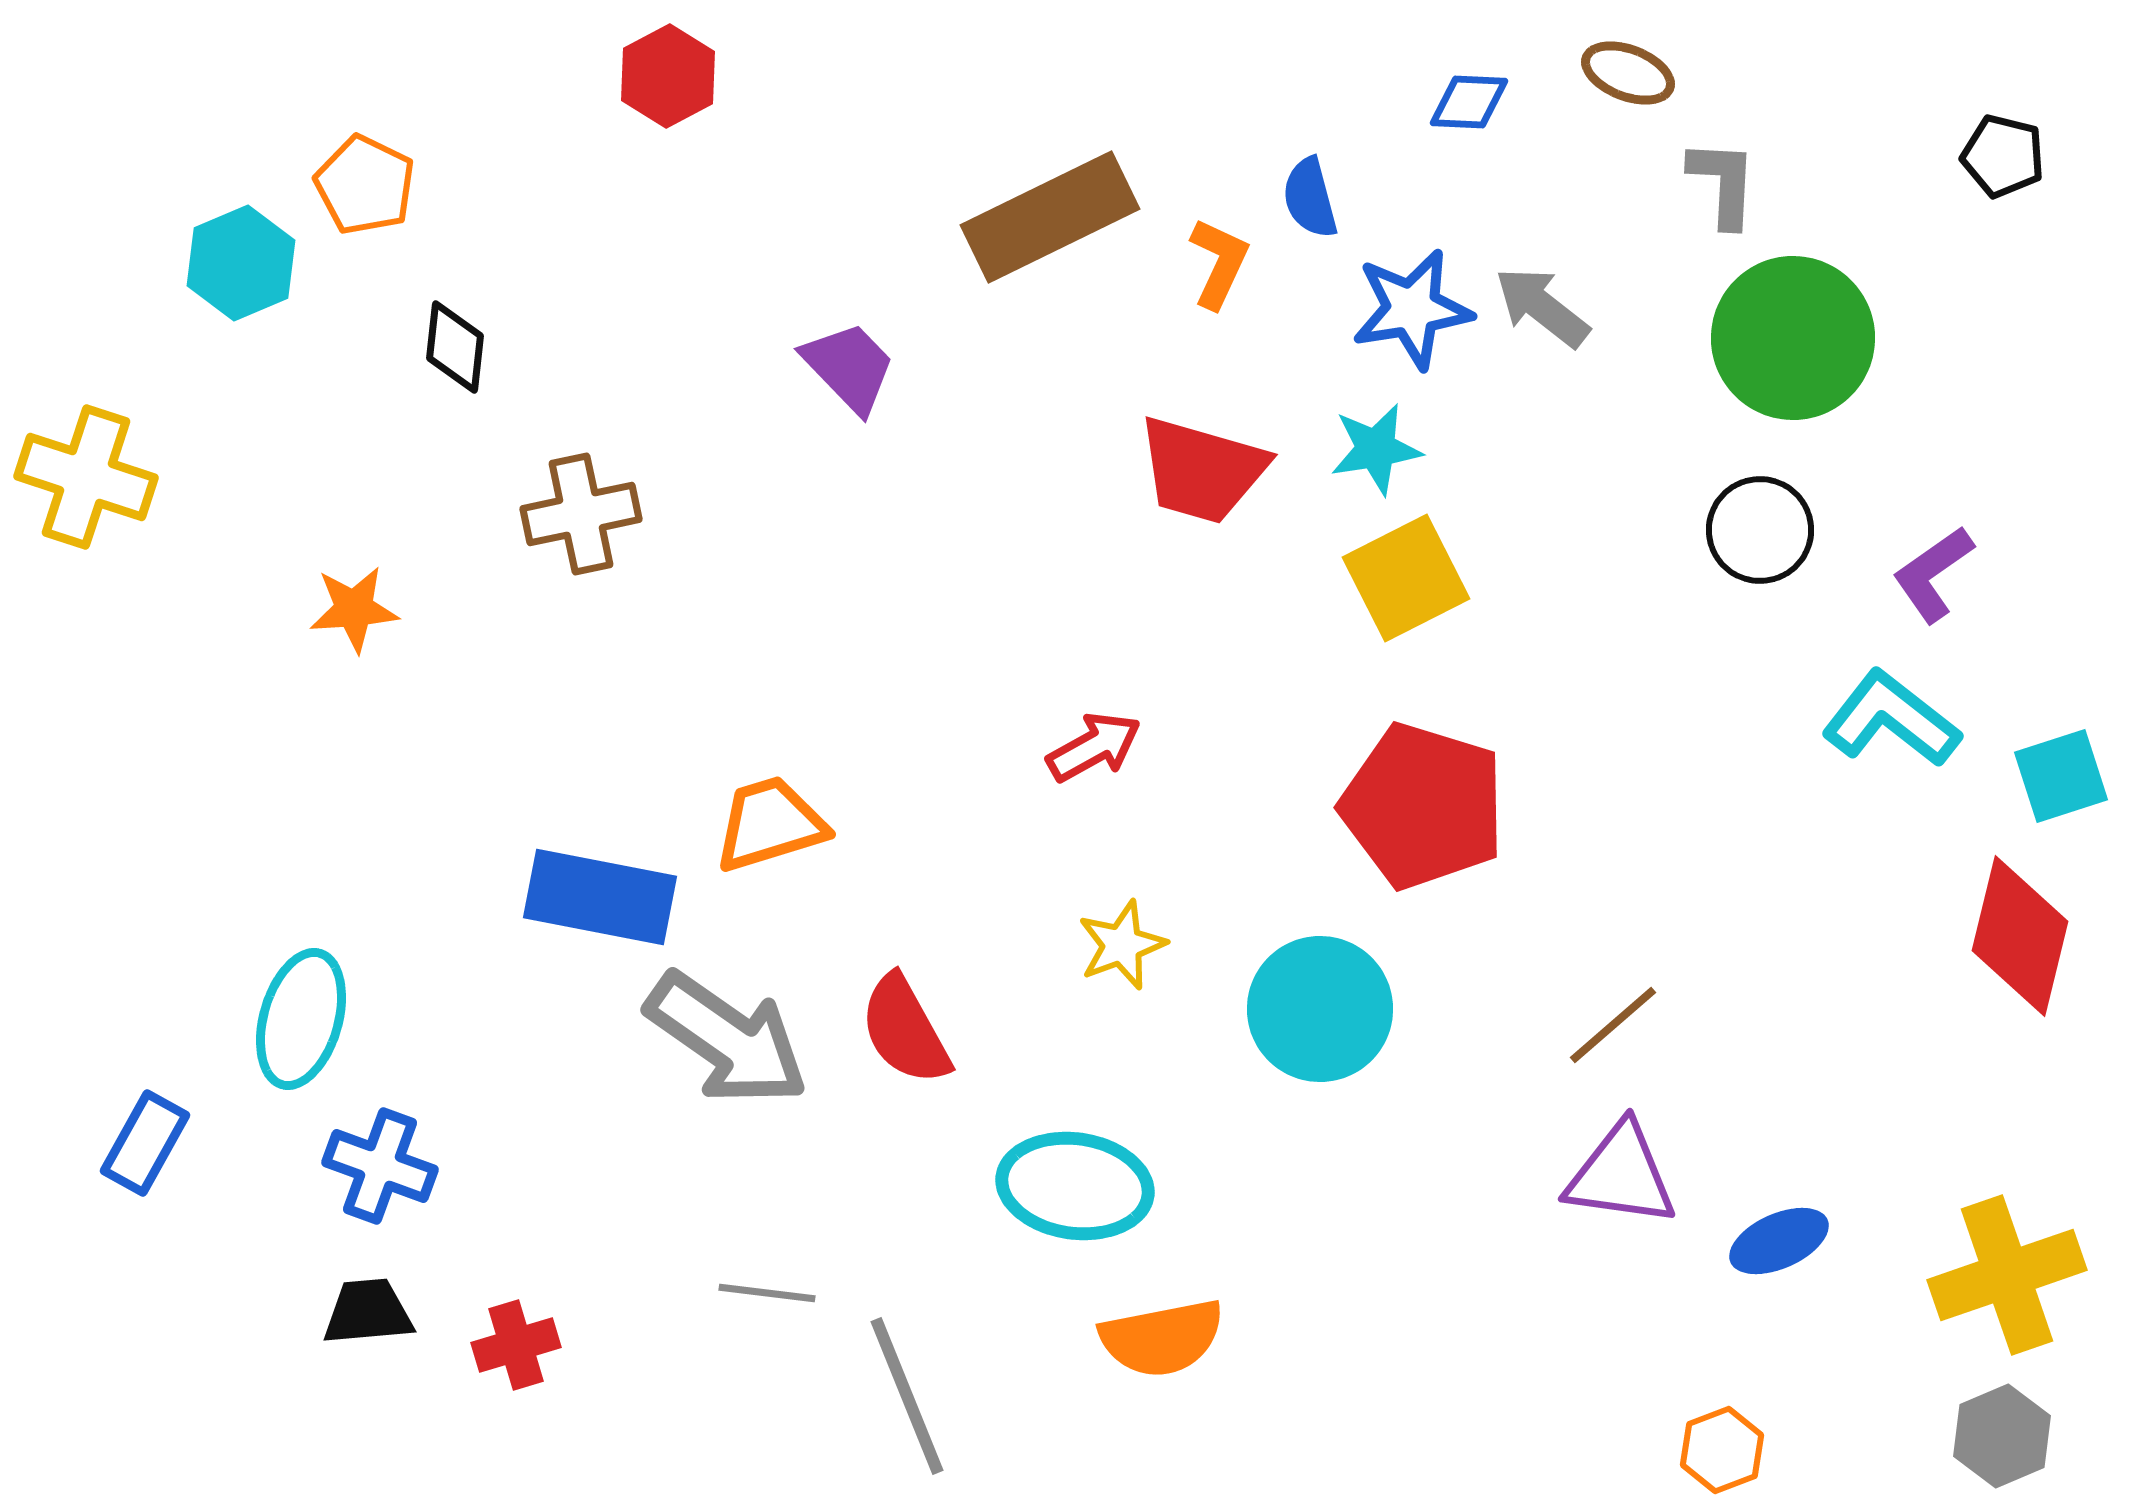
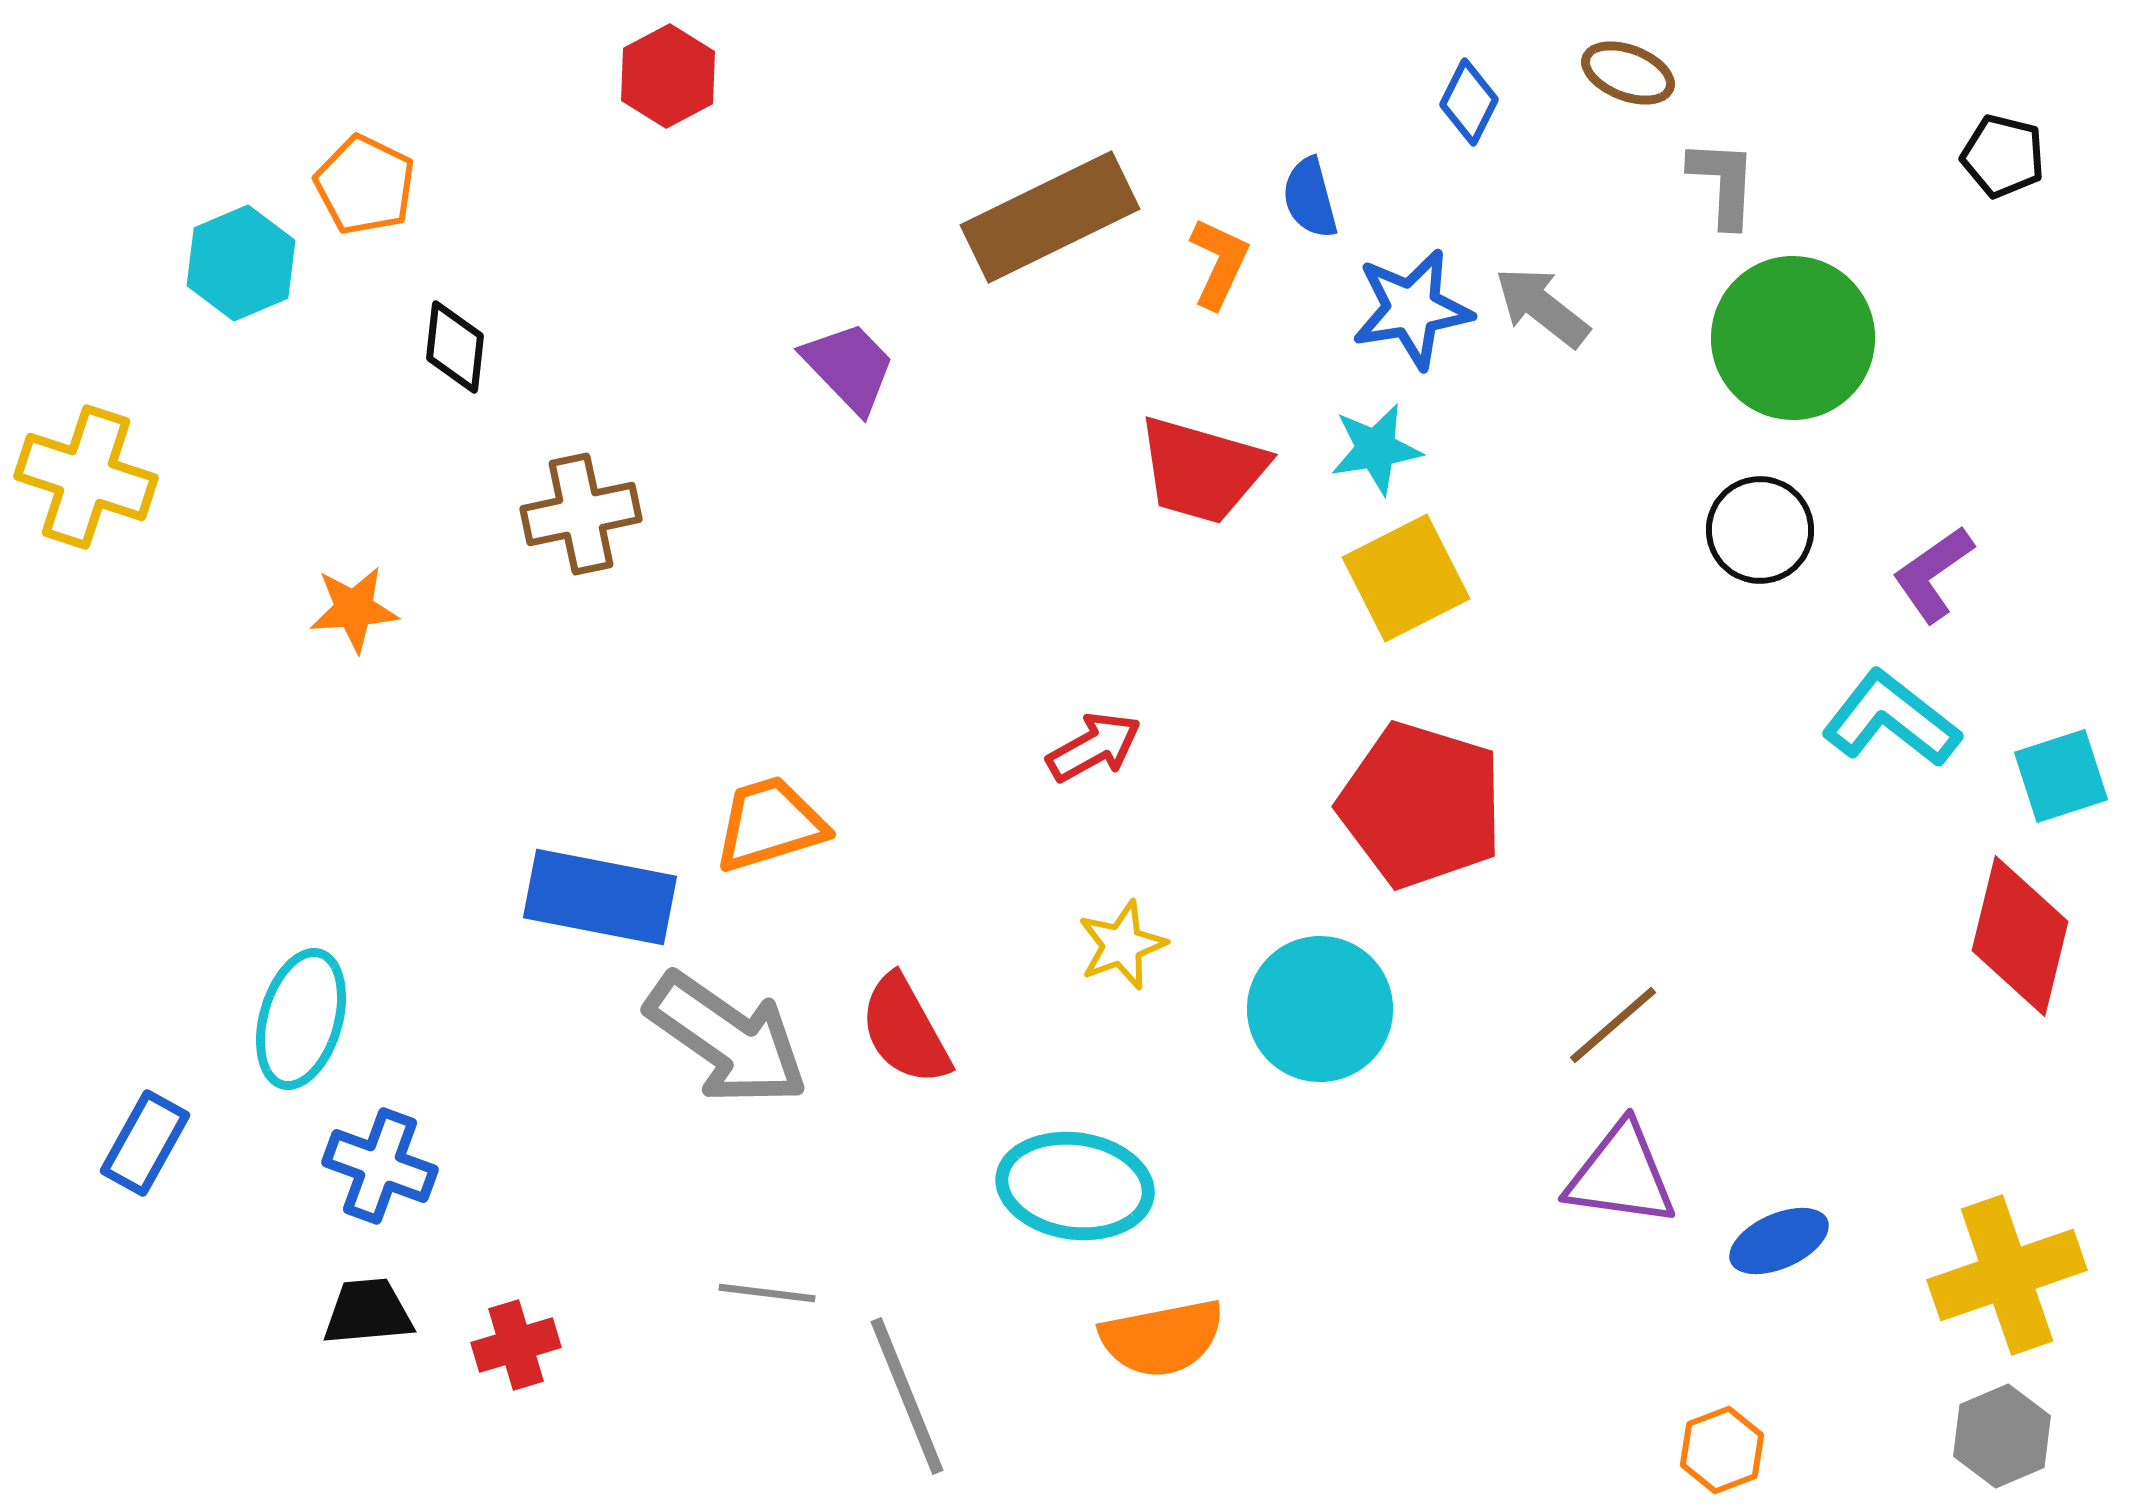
blue diamond at (1469, 102): rotated 66 degrees counterclockwise
red pentagon at (1423, 806): moved 2 px left, 1 px up
